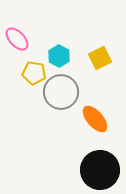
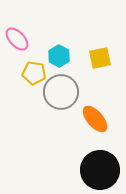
yellow square: rotated 15 degrees clockwise
